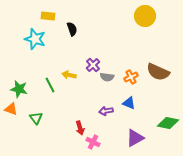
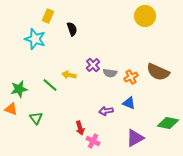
yellow rectangle: rotated 72 degrees counterclockwise
gray semicircle: moved 3 px right, 4 px up
green line: rotated 21 degrees counterclockwise
green star: rotated 24 degrees counterclockwise
pink cross: moved 1 px up
